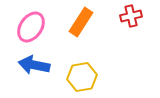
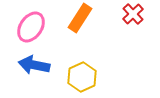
red cross: moved 2 px right, 2 px up; rotated 30 degrees counterclockwise
orange rectangle: moved 1 px left, 4 px up
yellow hexagon: rotated 16 degrees counterclockwise
